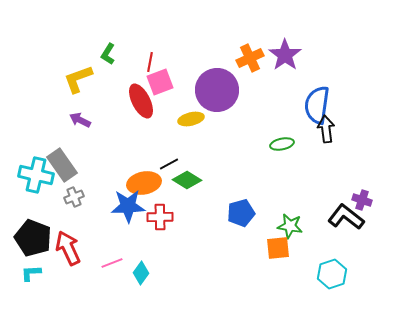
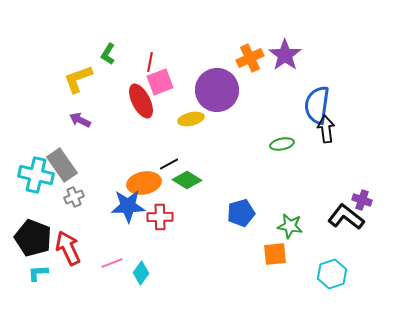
orange square: moved 3 px left, 6 px down
cyan L-shape: moved 7 px right
